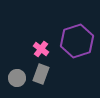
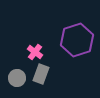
purple hexagon: moved 1 px up
pink cross: moved 6 px left, 3 px down
